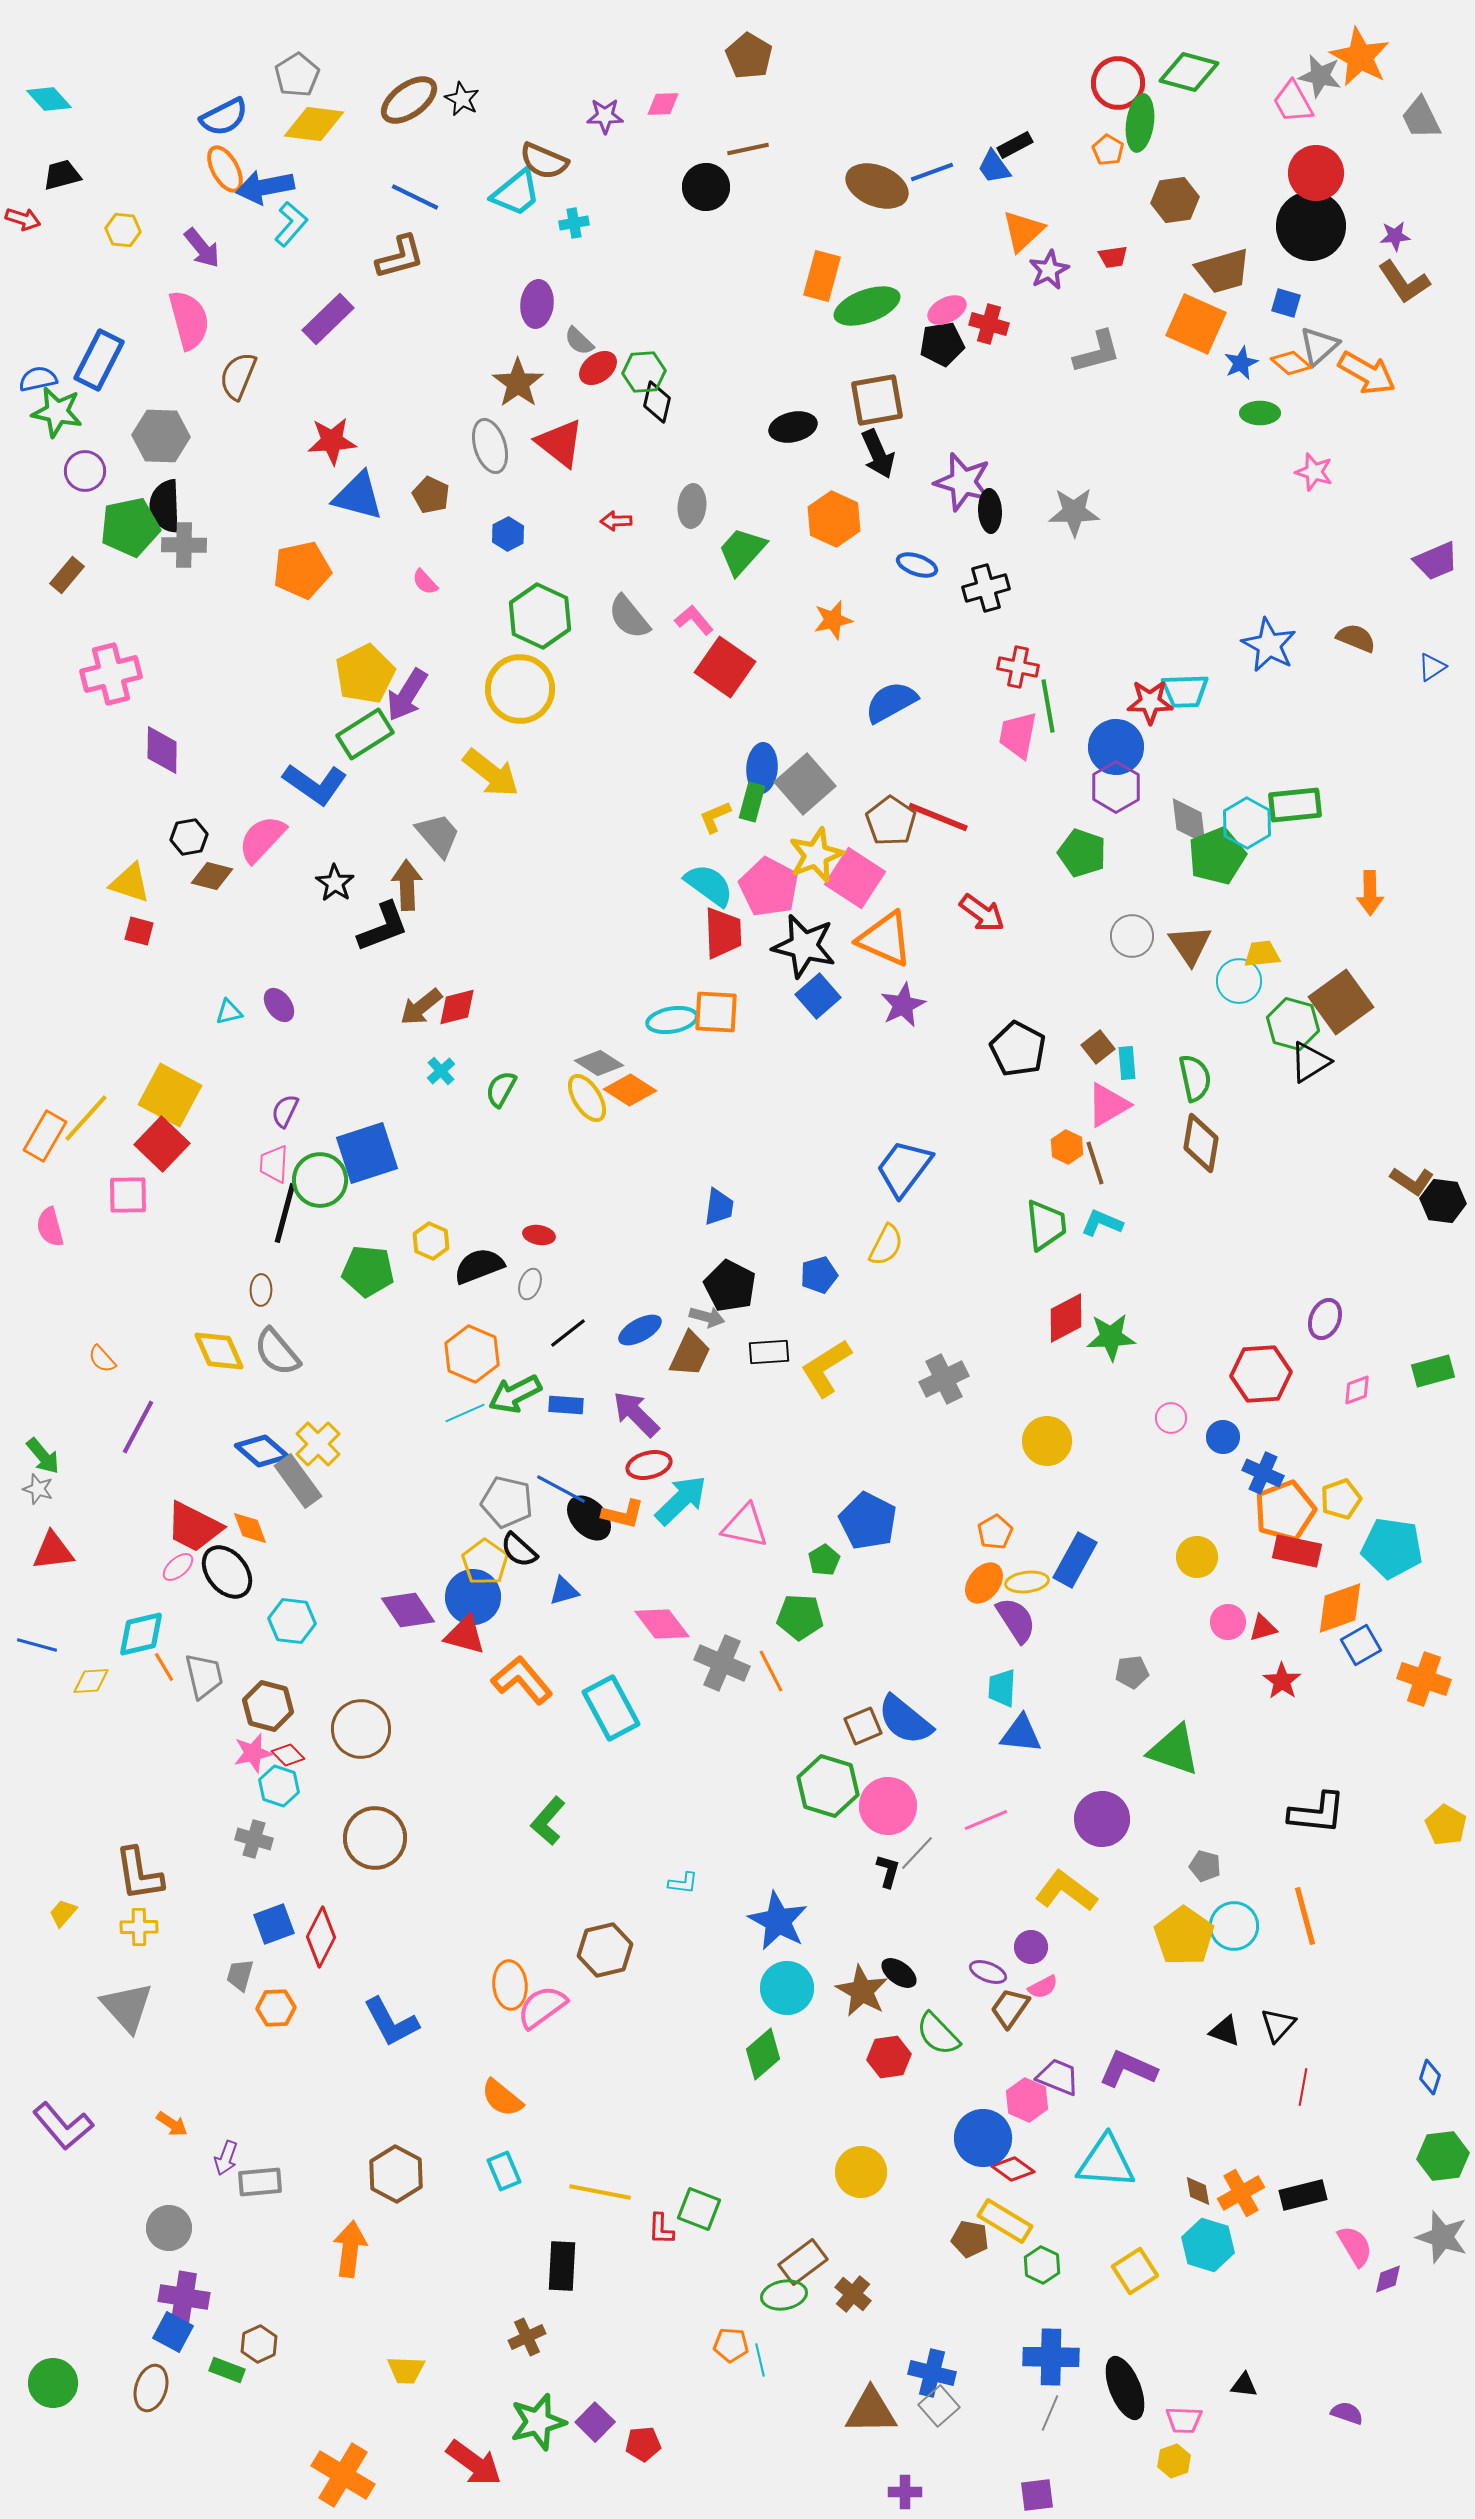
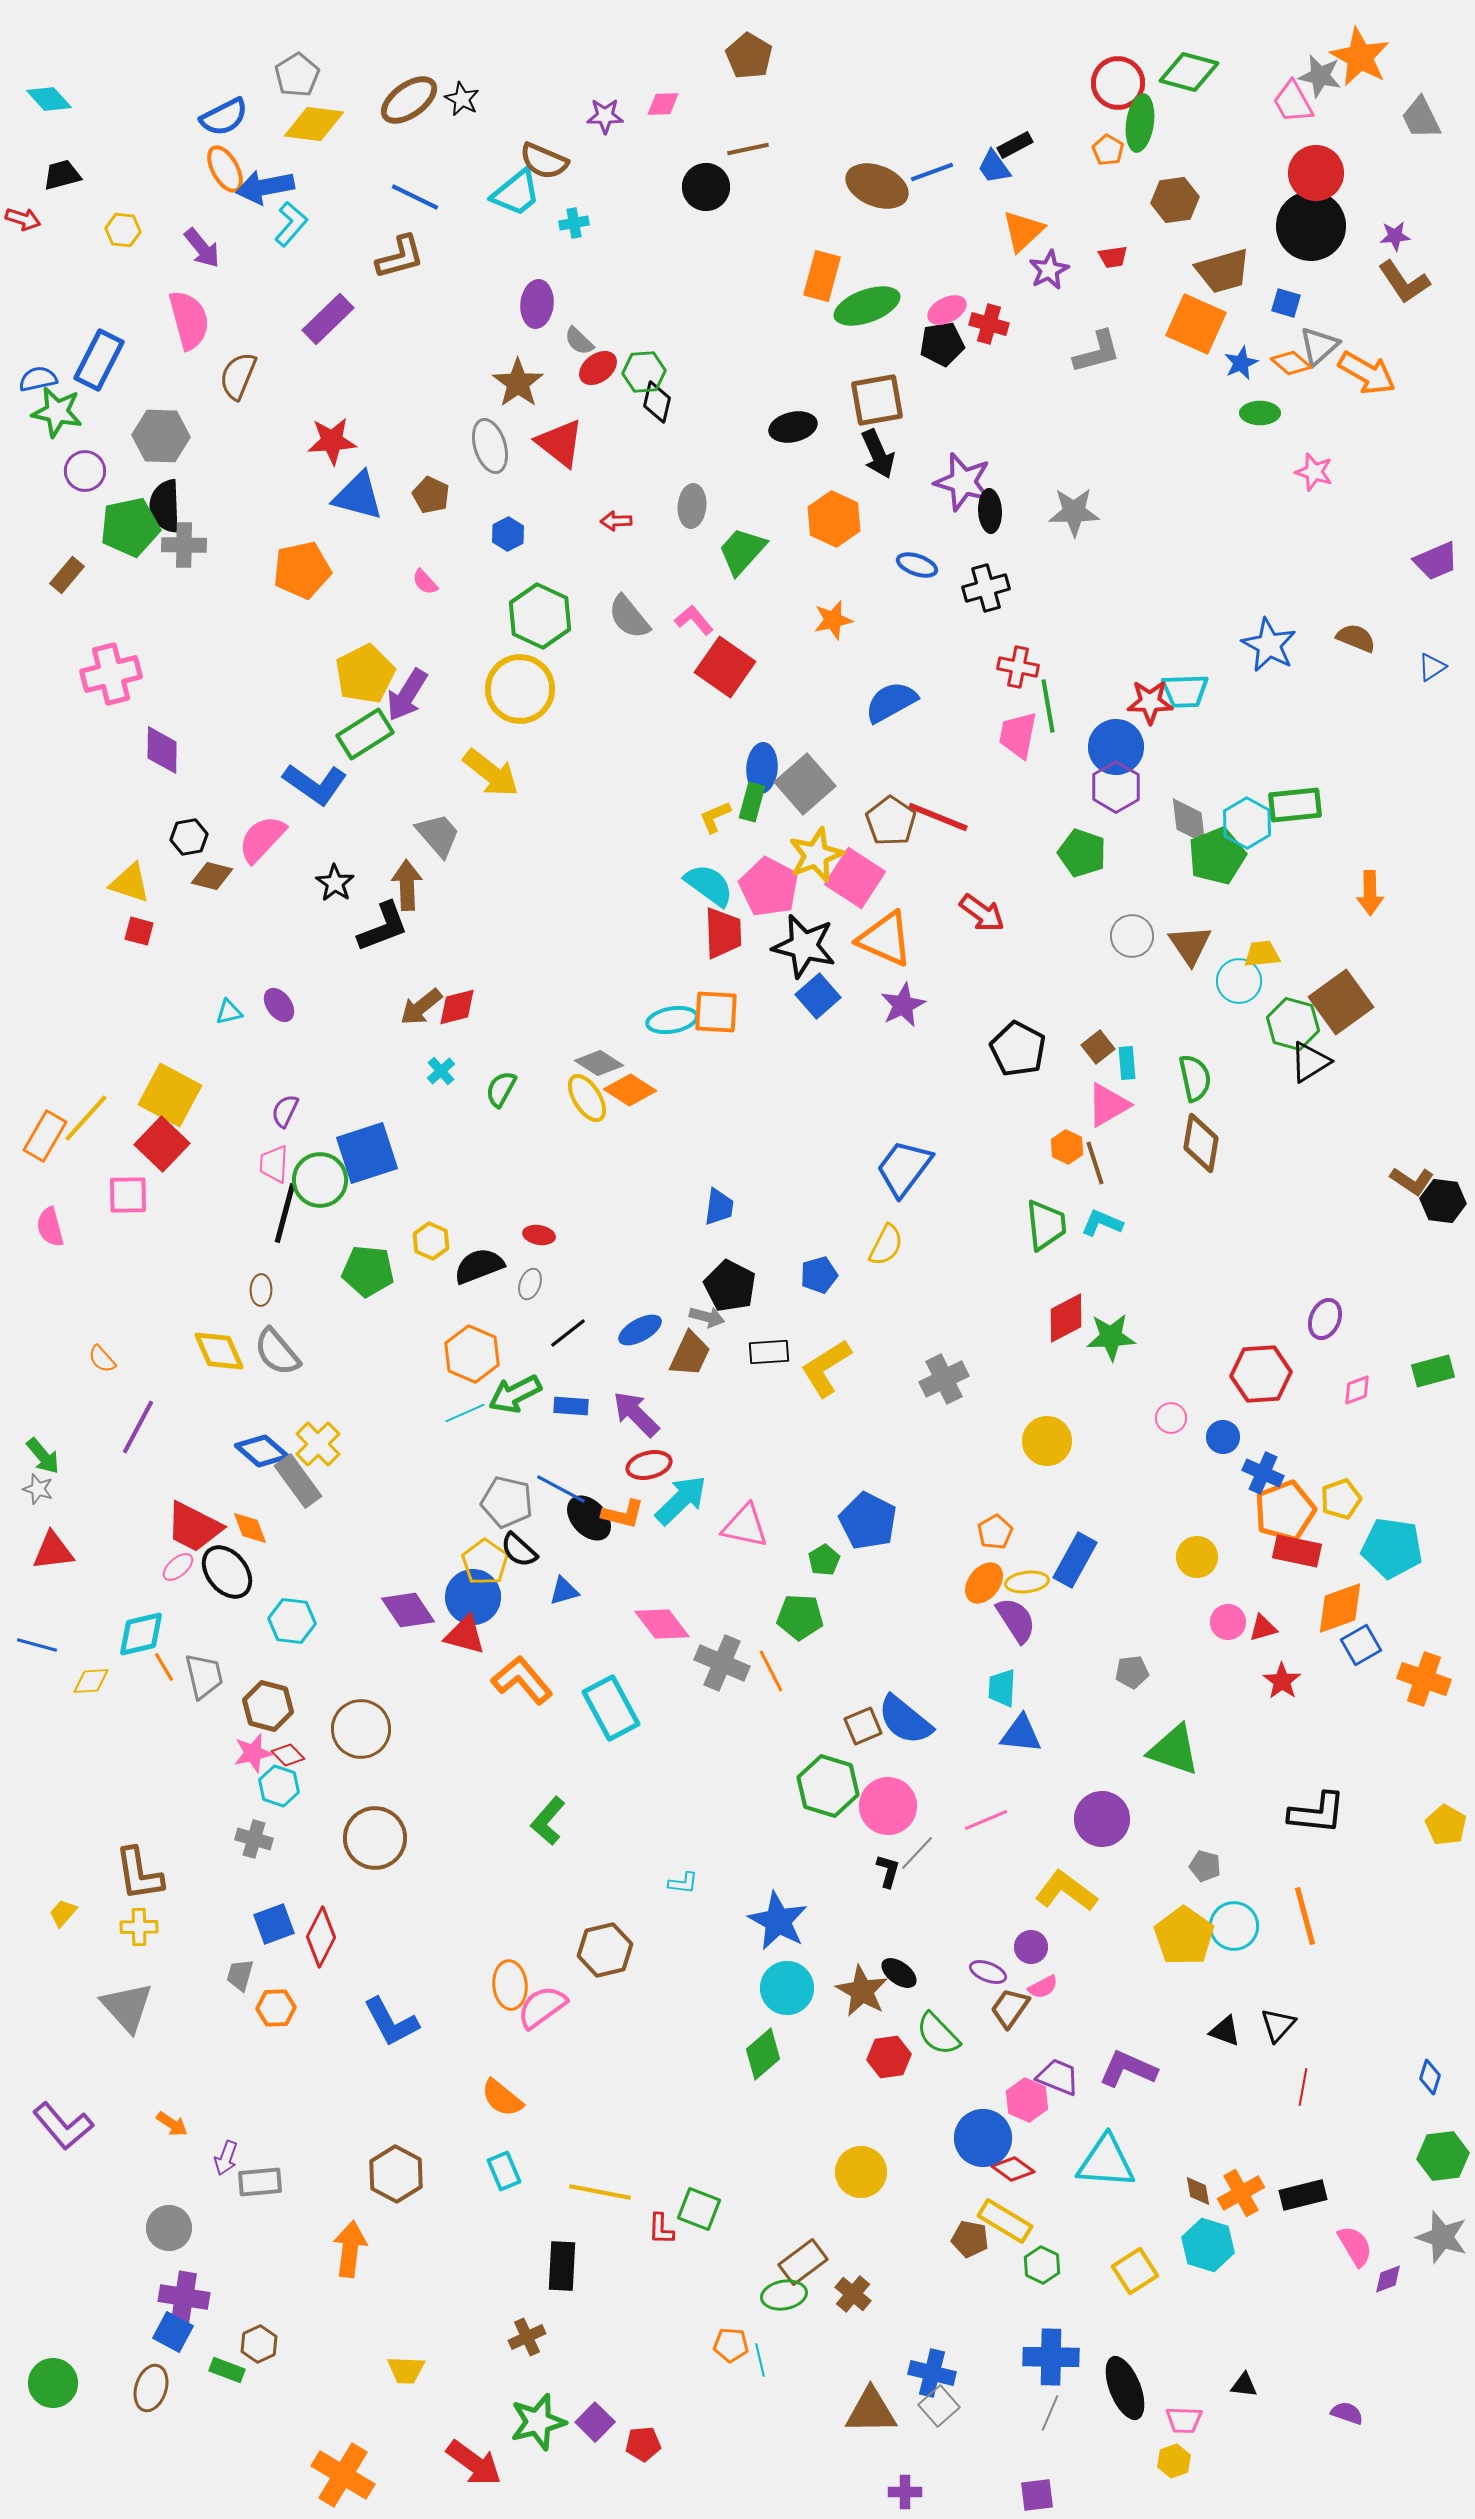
blue rectangle at (566, 1405): moved 5 px right, 1 px down
